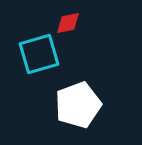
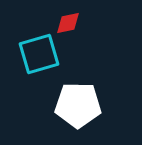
white pentagon: rotated 21 degrees clockwise
